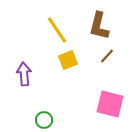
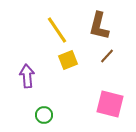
purple arrow: moved 3 px right, 2 px down
green circle: moved 5 px up
